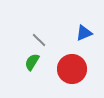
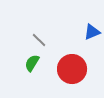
blue triangle: moved 8 px right, 1 px up
green semicircle: moved 1 px down
